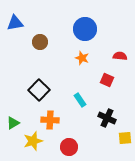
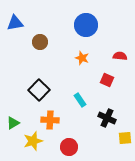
blue circle: moved 1 px right, 4 px up
